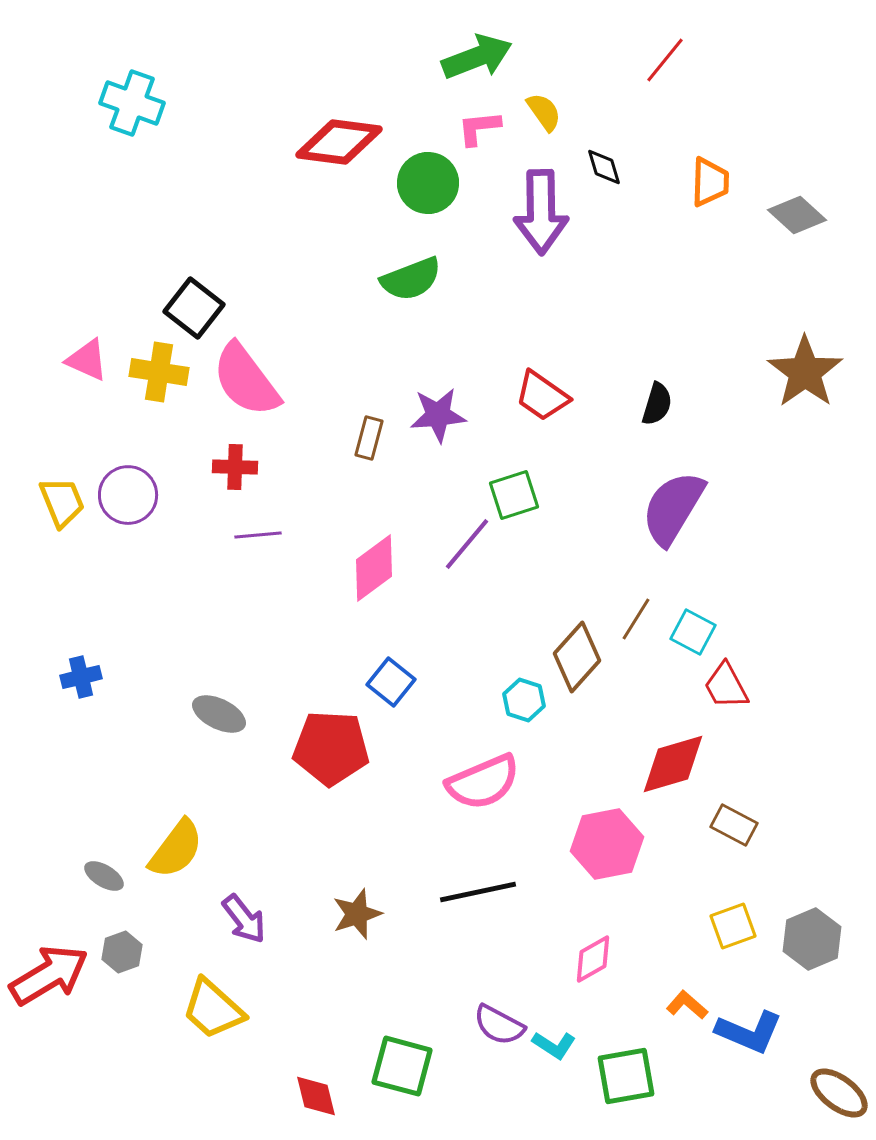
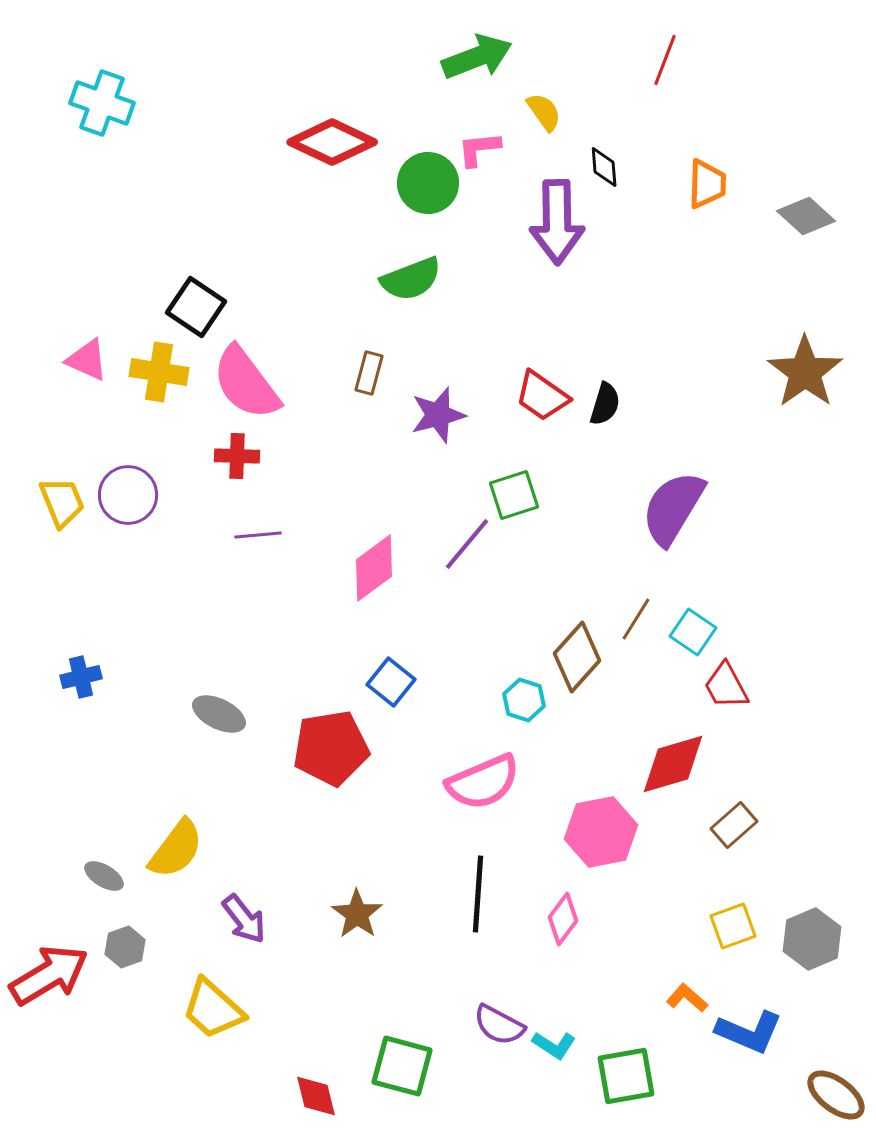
red line at (665, 60): rotated 18 degrees counterclockwise
cyan cross at (132, 103): moved 30 px left
pink L-shape at (479, 128): moved 21 px down
red diamond at (339, 142): moved 7 px left; rotated 18 degrees clockwise
black diamond at (604, 167): rotated 12 degrees clockwise
orange trapezoid at (710, 182): moved 3 px left, 2 px down
purple arrow at (541, 212): moved 16 px right, 10 px down
gray diamond at (797, 215): moved 9 px right, 1 px down
black square at (194, 308): moved 2 px right, 1 px up; rotated 4 degrees counterclockwise
pink semicircle at (246, 380): moved 3 px down
black semicircle at (657, 404): moved 52 px left
purple star at (438, 415): rotated 10 degrees counterclockwise
brown rectangle at (369, 438): moved 65 px up
red cross at (235, 467): moved 2 px right, 11 px up
cyan square at (693, 632): rotated 6 degrees clockwise
red pentagon at (331, 748): rotated 12 degrees counterclockwise
brown rectangle at (734, 825): rotated 69 degrees counterclockwise
pink hexagon at (607, 844): moved 6 px left, 12 px up
black line at (478, 892): moved 2 px down; rotated 74 degrees counterclockwise
brown star at (357, 914): rotated 18 degrees counterclockwise
gray hexagon at (122, 952): moved 3 px right, 5 px up
pink diamond at (593, 959): moved 30 px left, 40 px up; rotated 24 degrees counterclockwise
orange L-shape at (687, 1005): moved 7 px up
brown ellipse at (839, 1093): moved 3 px left, 2 px down
